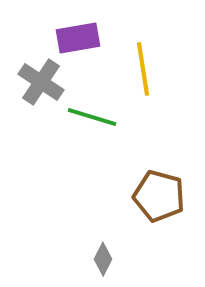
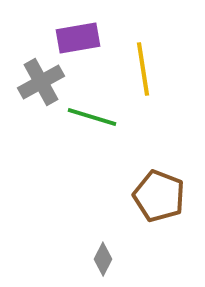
gray cross: rotated 27 degrees clockwise
brown pentagon: rotated 6 degrees clockwise
